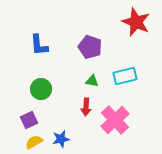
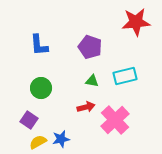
red star: rotated 28 degrees counterclockwise
green circle: moved 1 px up
red arrow: rotated 108 degrees counterclockwise
purple square: rotated 30 degrees counterclockwise
yellow semicircle: moved 4 px right
